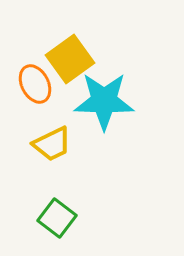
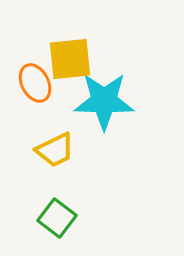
yellow square: rotated 30 degrees clockwise
orange ellipse: moved 1 px up
yellow trapezoid: moved 3 px right, 6 px down
